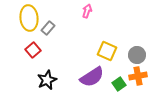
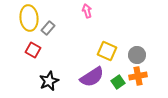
pink arrow: rotated 32 degrees counterclockwise
red square: rotated 21 degrees counterclockwise
black star: moved 2 px right, 1 px down
green square: moved 1 px left, 2 px up
